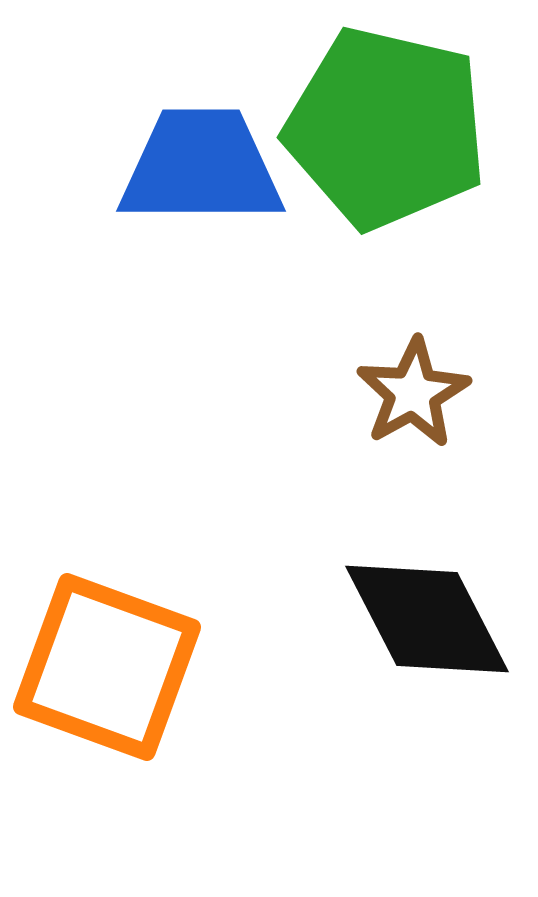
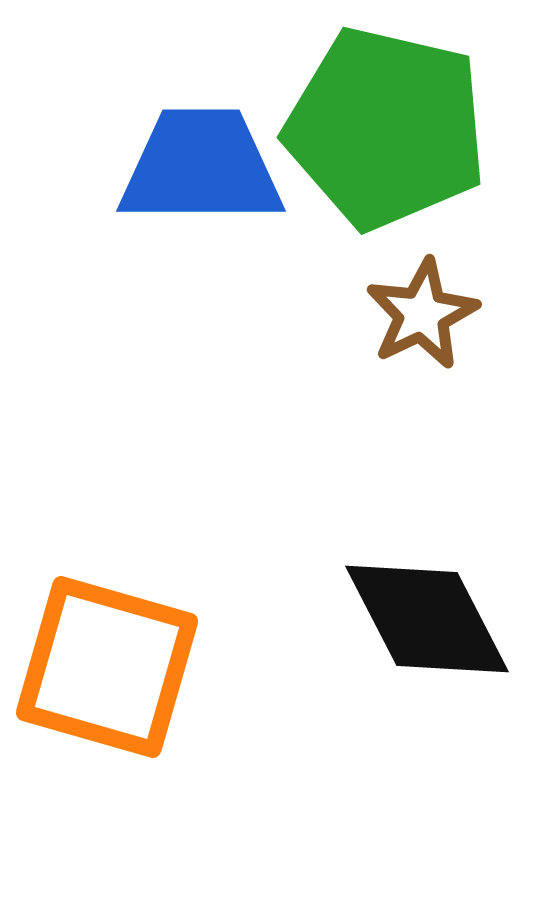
brown star: moved 9 px right, 79 px up; rotated 3 degrees clockwise
orange square: rotated 4 degrees counterclockwise
